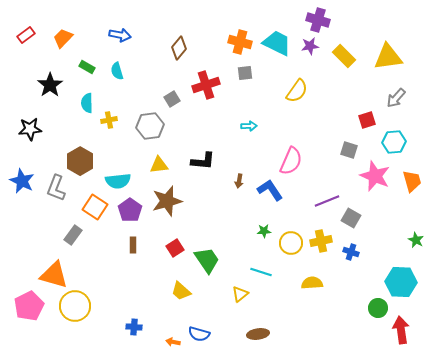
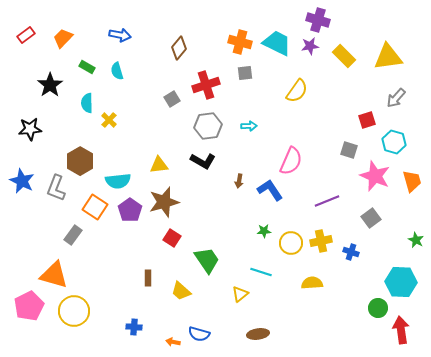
yellow cross at (109, 120): rotated 35 degrees counterclockwise
gray hexagon at (150, 126): moved 58 px right
cyan hexagon at (394, 142): rotated 20 degrees clockwise
black L-shape at (203, 161): rotated 25 degrees clockwise
brown star at (167, 201): moved 3 px left, 1 px down
gray square at (351, 218): moved 20 px right; rotated 24 degrees clockwise
brown rectangle at (133, 245): moved 15 px right, 33 px down
red square at (175, 248): moved 3 px left, 10 px up; rotated 24 degrees counterclockwise
yellow circle at (75, 306): moved 1 px left, 5 px down
